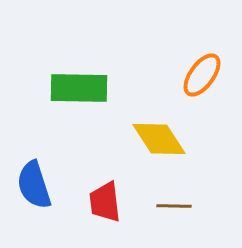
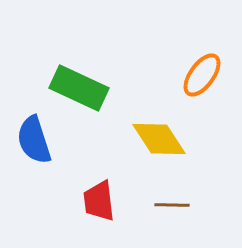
green rectangle: rotated 24 degrees clockwise
blue semicircle: moved 45 px up
red trapezoid: moved 6 px left, 1 px up
brown line: moved 2 px left, 1 px up
